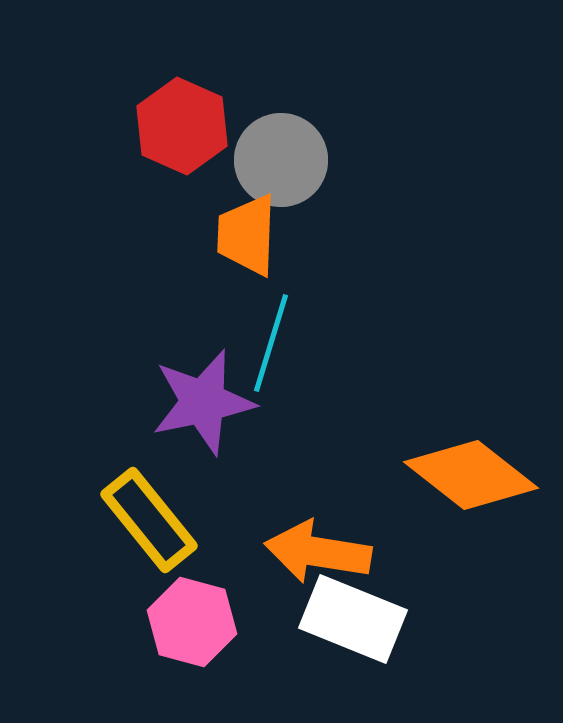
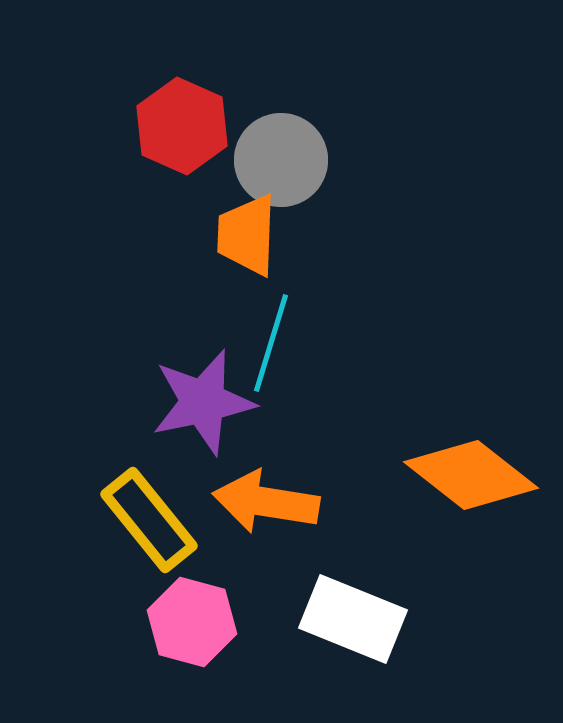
orange arrow: moved 52 px left, 50 px up
